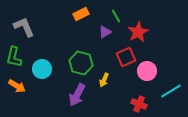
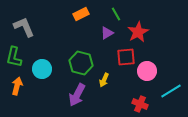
green line: moved 2 px up
purple triangle: moved 2 px right, 1 px down
red square: rotated 18 degrees clockwise
orange arrow: rotated 108 degrees counterclockwise
red cross: moved 1 px right
